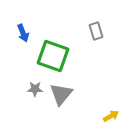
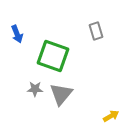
blue arrow: moved 6 px left, 1 px down
